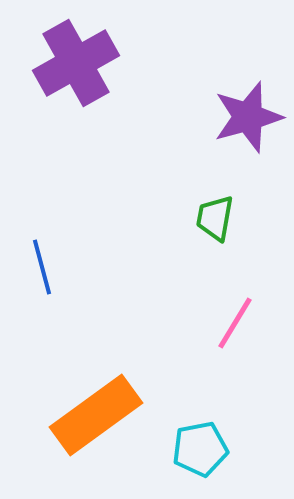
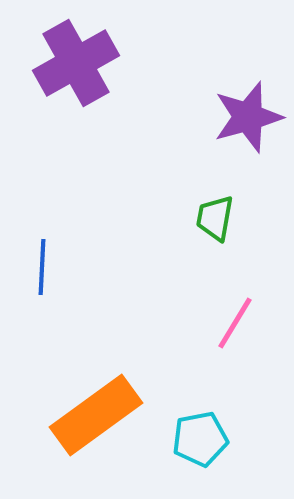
blue line: rotated 18 degrees clockwise
cyan pentagon: moved 10 px up
